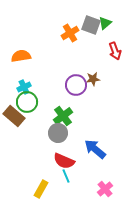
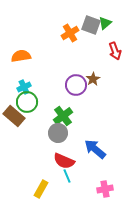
brown star: rotated 24 degrees counterclockwise
cyan line: moved 1 px right
pink cross: rotated 28 degrees clockwise
